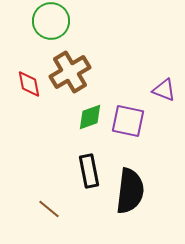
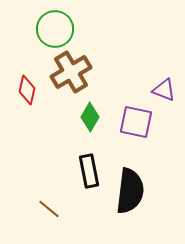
green circle: moved 4 px right, 8 px down
brown cross: moved 1 px right
red diamond: moved 2 px left, 6 px down; rotated 24 degrees clockwise
green diamond: rotated 40 degrees counterclockwise
purple square: moved 8 px right, 1 px down
